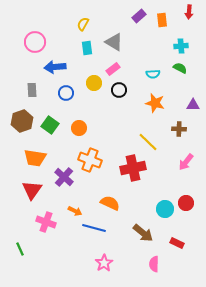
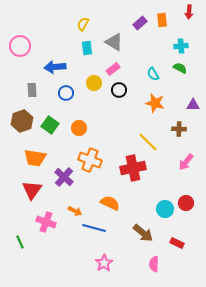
purple rectangle: moved 1 px right, 7 px down
pink circle: moved 15 px left, 4 px down
cyan semicircle: rotated 64 degrees clockwise
green line: moved 7 px up
